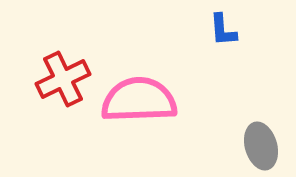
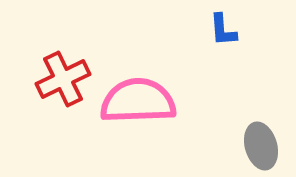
pink semicircle: moved 1 px left, 1 px down
